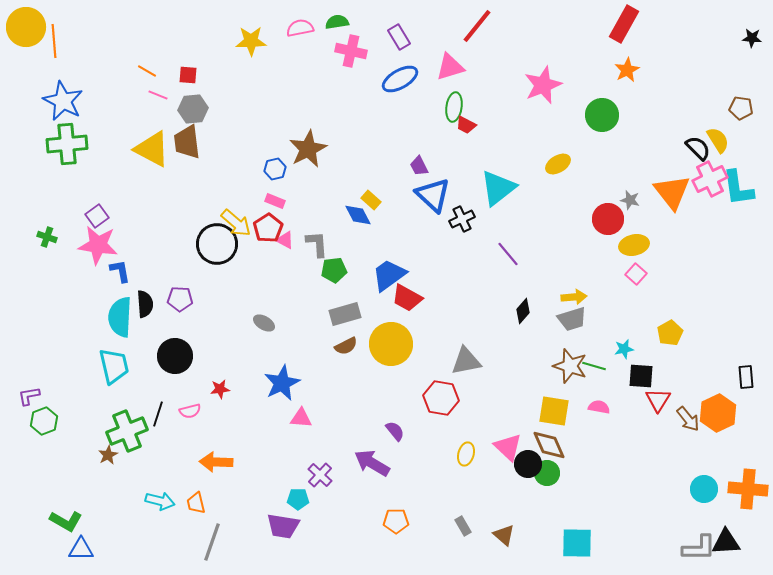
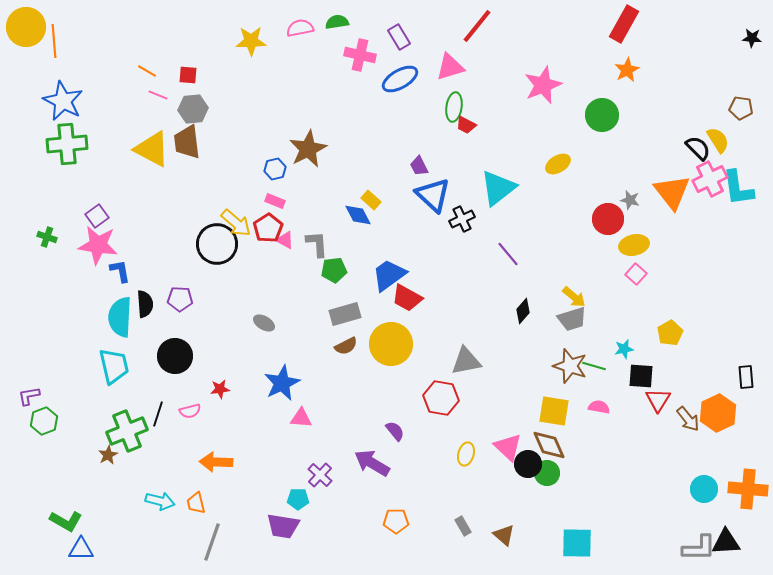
pink cross at (351, 51): moved 9 px right, 4 px down
yellow arrow at (574, 297): rotated 45 degrees clockwise
